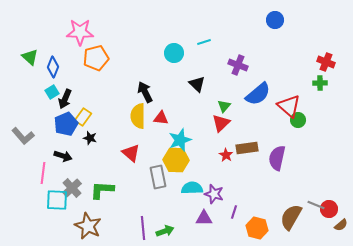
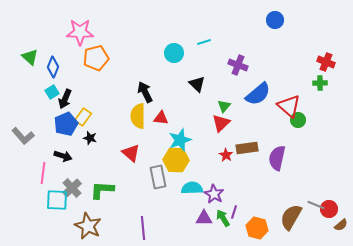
purple star at (214, 194): rotated 12 degrees clockwise
green arrow at (165, 231): moved 58 px right, 13 px up; rotated 102 degrees counterclockwise
